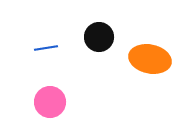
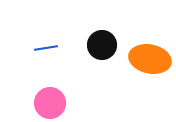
black circle: moved 3 px right, 8 px down
pink circle: moved 1 px down
